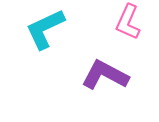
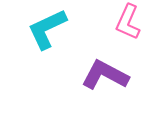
cyan L-shape: moved 2 px right
